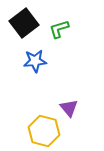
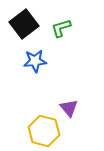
black square: moved 1 px down
green L-shape: moved 2 px right, 1 px up
